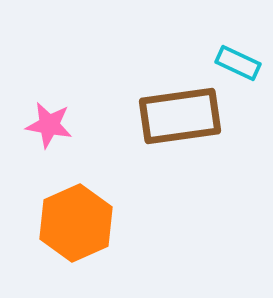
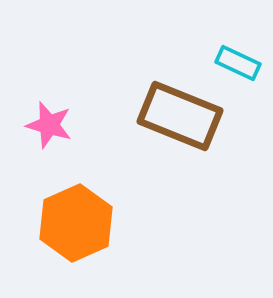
brown rectangle: rotated 30 degrees clockwise
pink star: rotated 6 degrees clockwise
